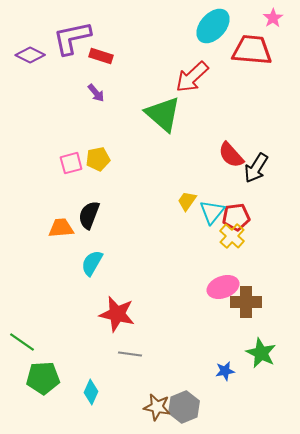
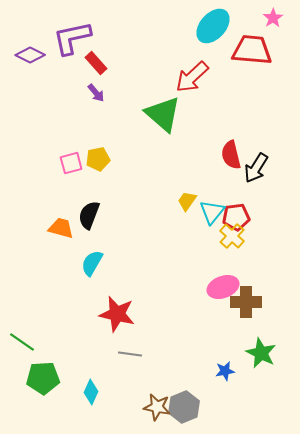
red rectangle: moved 5 px left, 7 px down; rotated 30 degrees clockwise
red semicircle: rotated 28 degrees clockwise
orange trapezoid: rotated 20 degrees clockwise
